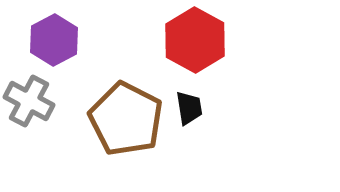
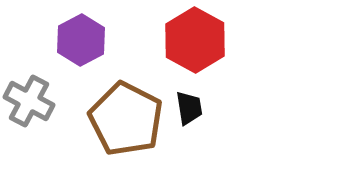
purple hexagon: moved 27 px right
